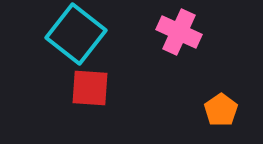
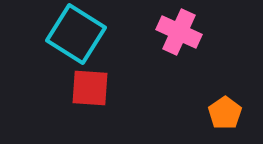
cyan square: rotated 6 degrees counterclockwise
orange pentagon: moved 4 px right, 3 px down
